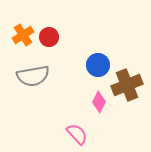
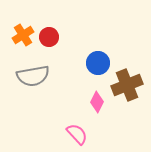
blue circle: moved 2 px up
pink diamond: moved 2 px left
